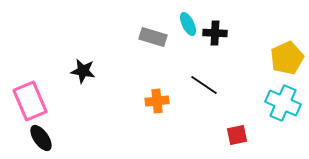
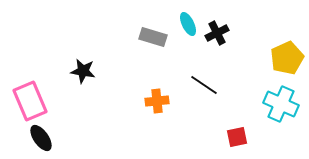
black cross: moved 2 px right; rotated 30 degrees counterclockwise
cyan cross: moved 2 px left, 1 px down
red square: moved 2 px down
